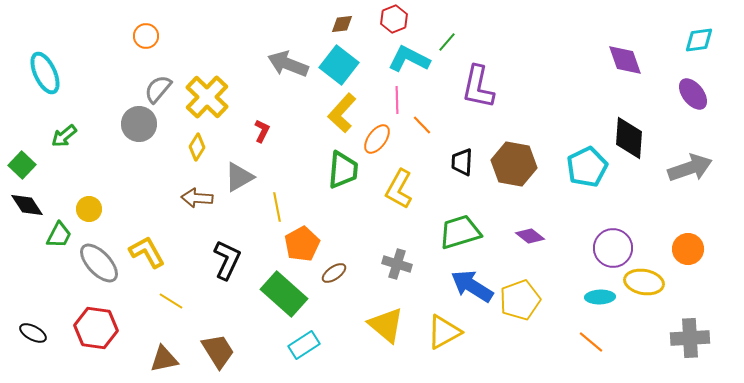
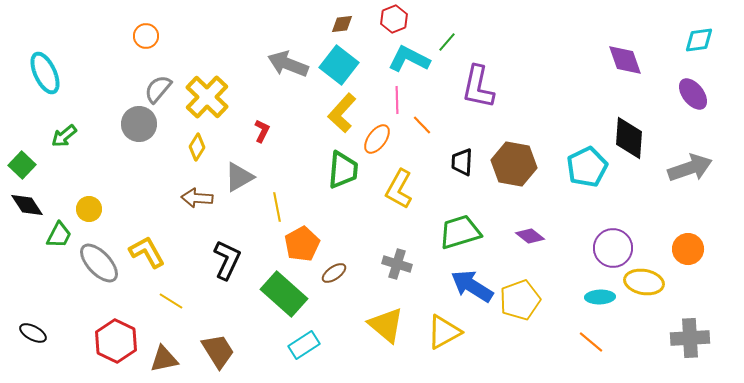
red hexagon at (96, 328): moved 20 px right, 13 px down; rotated 18 degrees clockwise
